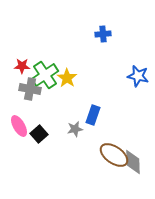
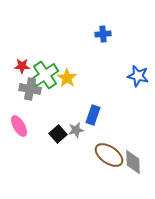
gray star: moved 1 px right, 1 px down
black square: moved 19 px right
brown ellipse: moved 5 px left
